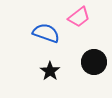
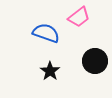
black circle: moved 1 px right, 1 px up
